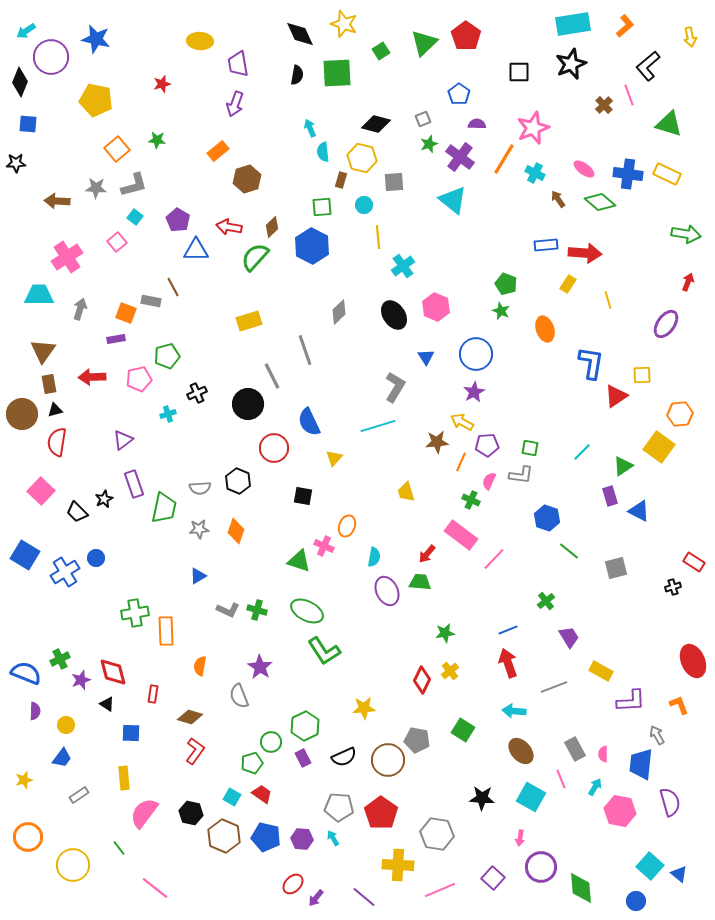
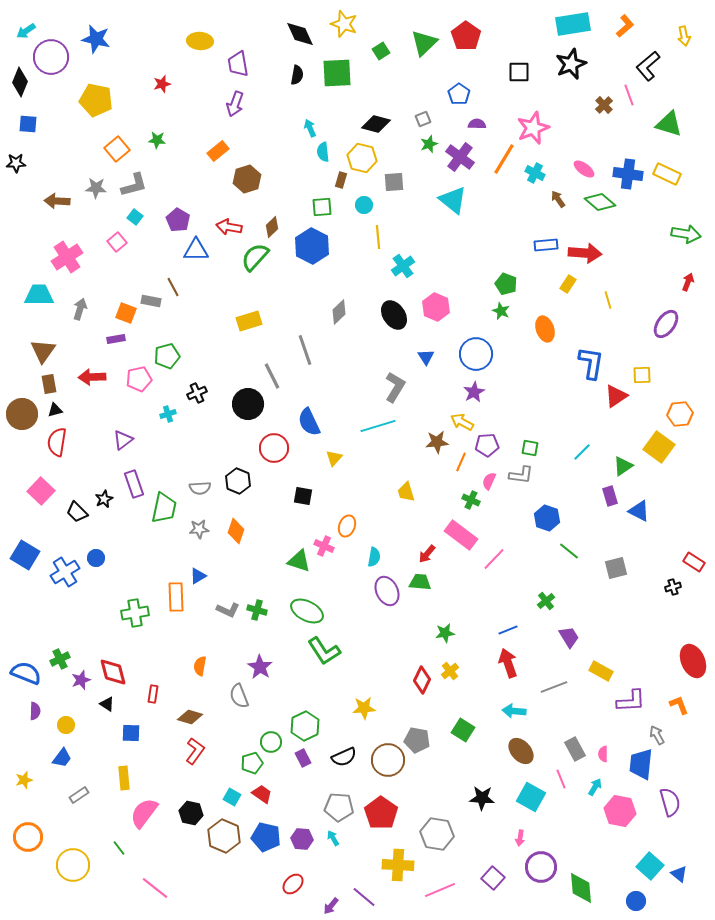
yellow arrow at (690, 37): moved 6 px left, 1 px up
orange rectangle at (166, 631): moved 10 px right, 34 px up
purple arrow at (316, 898): moved 15 px right, 8 px down
